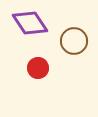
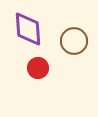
purple diamond: moved 2 px left, 6 px down; rotated 30 degrees clockwise
